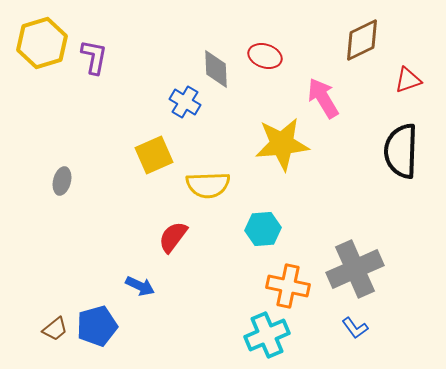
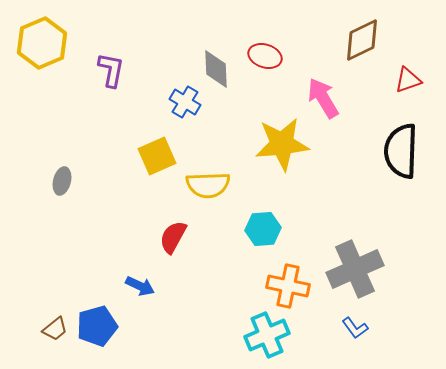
yellow hexagon: rotated 6 degrees counterclockwise
purple L-shape: moved 17 px right, 13 px down
yellow square: moved 3 px right, 1 px down
red semicircle: rotated 8 degrees counterclockwise
